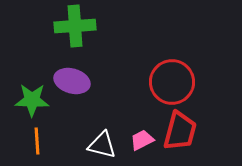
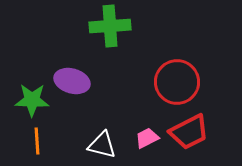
green cross: moved 35 px right
red circle: moved 5 px right
red trapezoid: moved 9 px right, 1 px down; rotated 48 degrees clockwise
pink trapezoid: moved 5 px right, 2 px up
